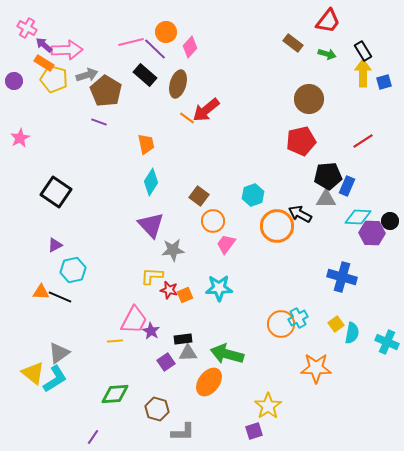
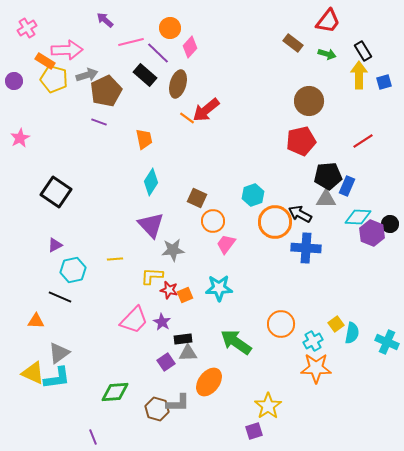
pink cross at (27, 28): rotated 30 degrees clockwise
orange circle at (166, 32): moved 4 px right, 4 px up
purple arrow at (44, 45): moved 61 px right, 25 px up
purple line at (155, 49): moved 3 px right, 4 px down
orange rectangle at (44, 63): moved 1 px right, 2 px up
yellow arrow at (363, 73): moved 4 px left, 2 px down
brown pentagon at (106, 91): rotated 16 degrees clockwise
brown circle at (309, 99): moved 2 px down
orange trapezoid at (146, 144): moved 2 px left, 5 px up
brown square at (199, 196): moved 2 px left, 2 px down; rotated 12 degrees counterclockwise
black circle at (390, 221): moved 3 px down
orange circle at (277, 226): moved 2 px left, 4 px up
purple hexagon at (372, 233): rotated 20 degrees clockwise
blue cross at (342, 277): moved 36 px left, 29 px up; rotated 12 degrees counterclockwise
orange triangle at (41, 292): moved 5 px left, 29 px down
cyan cross at (298, 318): moved 15 px right, 23 px down
pink trapezoid at (134, 320): rotated 16 degrees clockwise
purple star at (151, 331): moved 11 px right, 9 px up
yellow line at (115, 341): moved 82 px up
green arrow at (227, 354): moved 9 px right, 12 px up; rotated 20 degrees clockwise
yellow triangle at (33, 373): rotated 15 degrees counterclockwise
cyan L-shape at (55, 379): moved 2 px right, 1 px up; rotated 24 degrees clockwise
green diamond at (115, 394): moved 2 px up
gray L-shape at (183, 432): moved 5 px left, 29 px up
purple line at (93, 437): rotated 56 degrees counterclockwise
